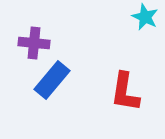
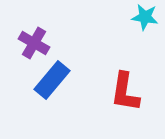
cyan star: rotated 16 degrees counterclockwise
purple cross: rotated 24 degrees clockwise
